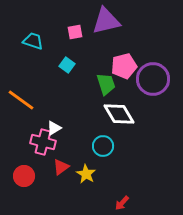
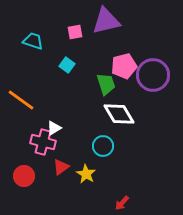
purple circle: moved 4 px up
